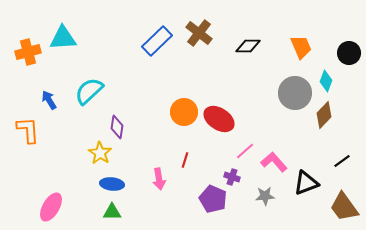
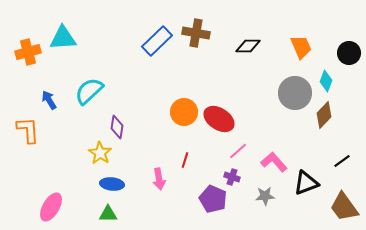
brown cross: moved 3 px left; rotated 28 degrees counterclockwise
pink line: moved 7 px left
green triangle: moved 4 px left, 2 px down
